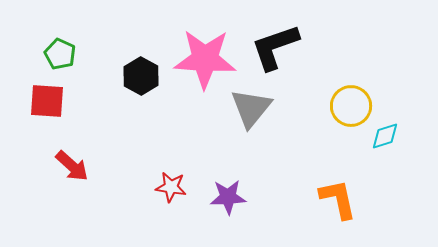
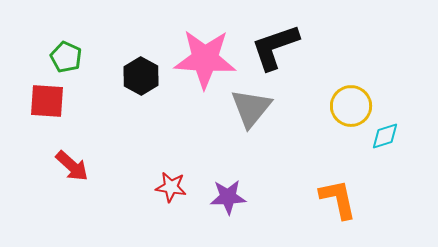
green pentagon: moved 6 px right, 3 px down
